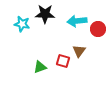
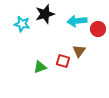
black star: rotated 18 degrees counterclockwise
